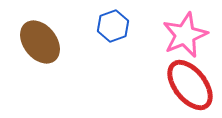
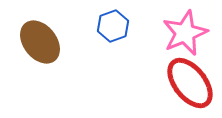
pink star: moved 2 px up
red ellipse: moved 2 px up
